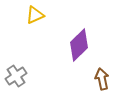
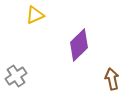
brown arrow: moved 10 px right
